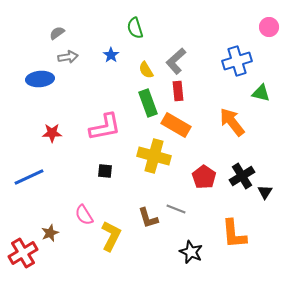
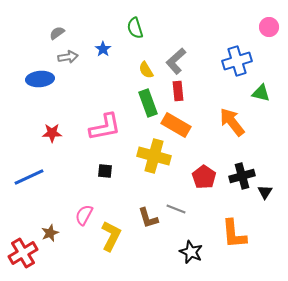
blue star: moved 8 px left, 6 px up
black cross: rotated 15 degrees clockwise
pink semicircle: rotated 60 degrees clockwise
